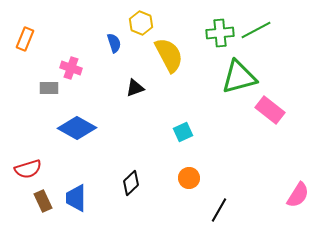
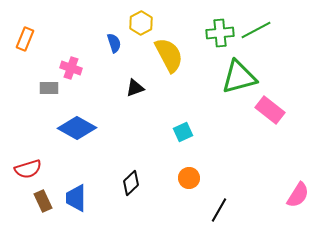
yellow hexagon: rotated 10 degrees clockwise
